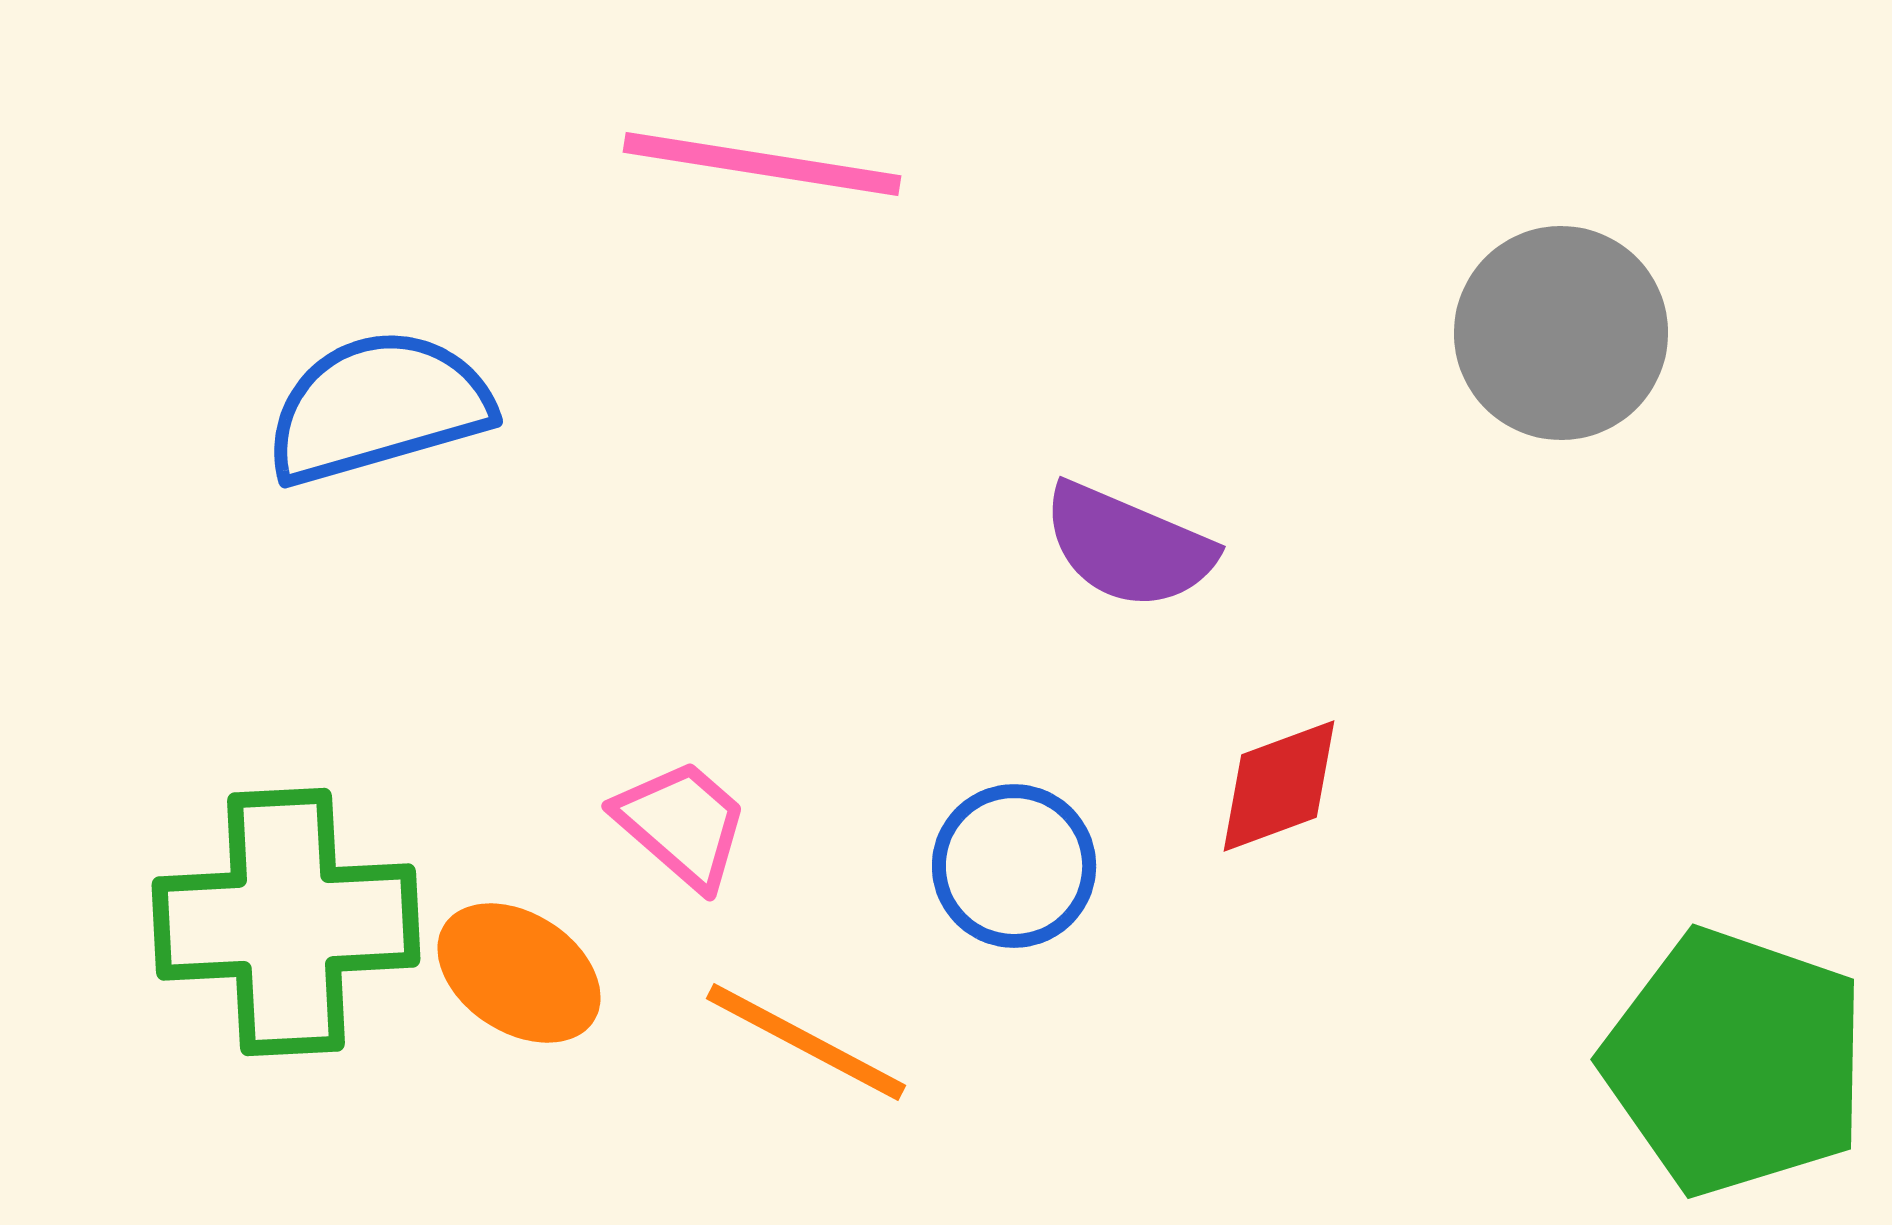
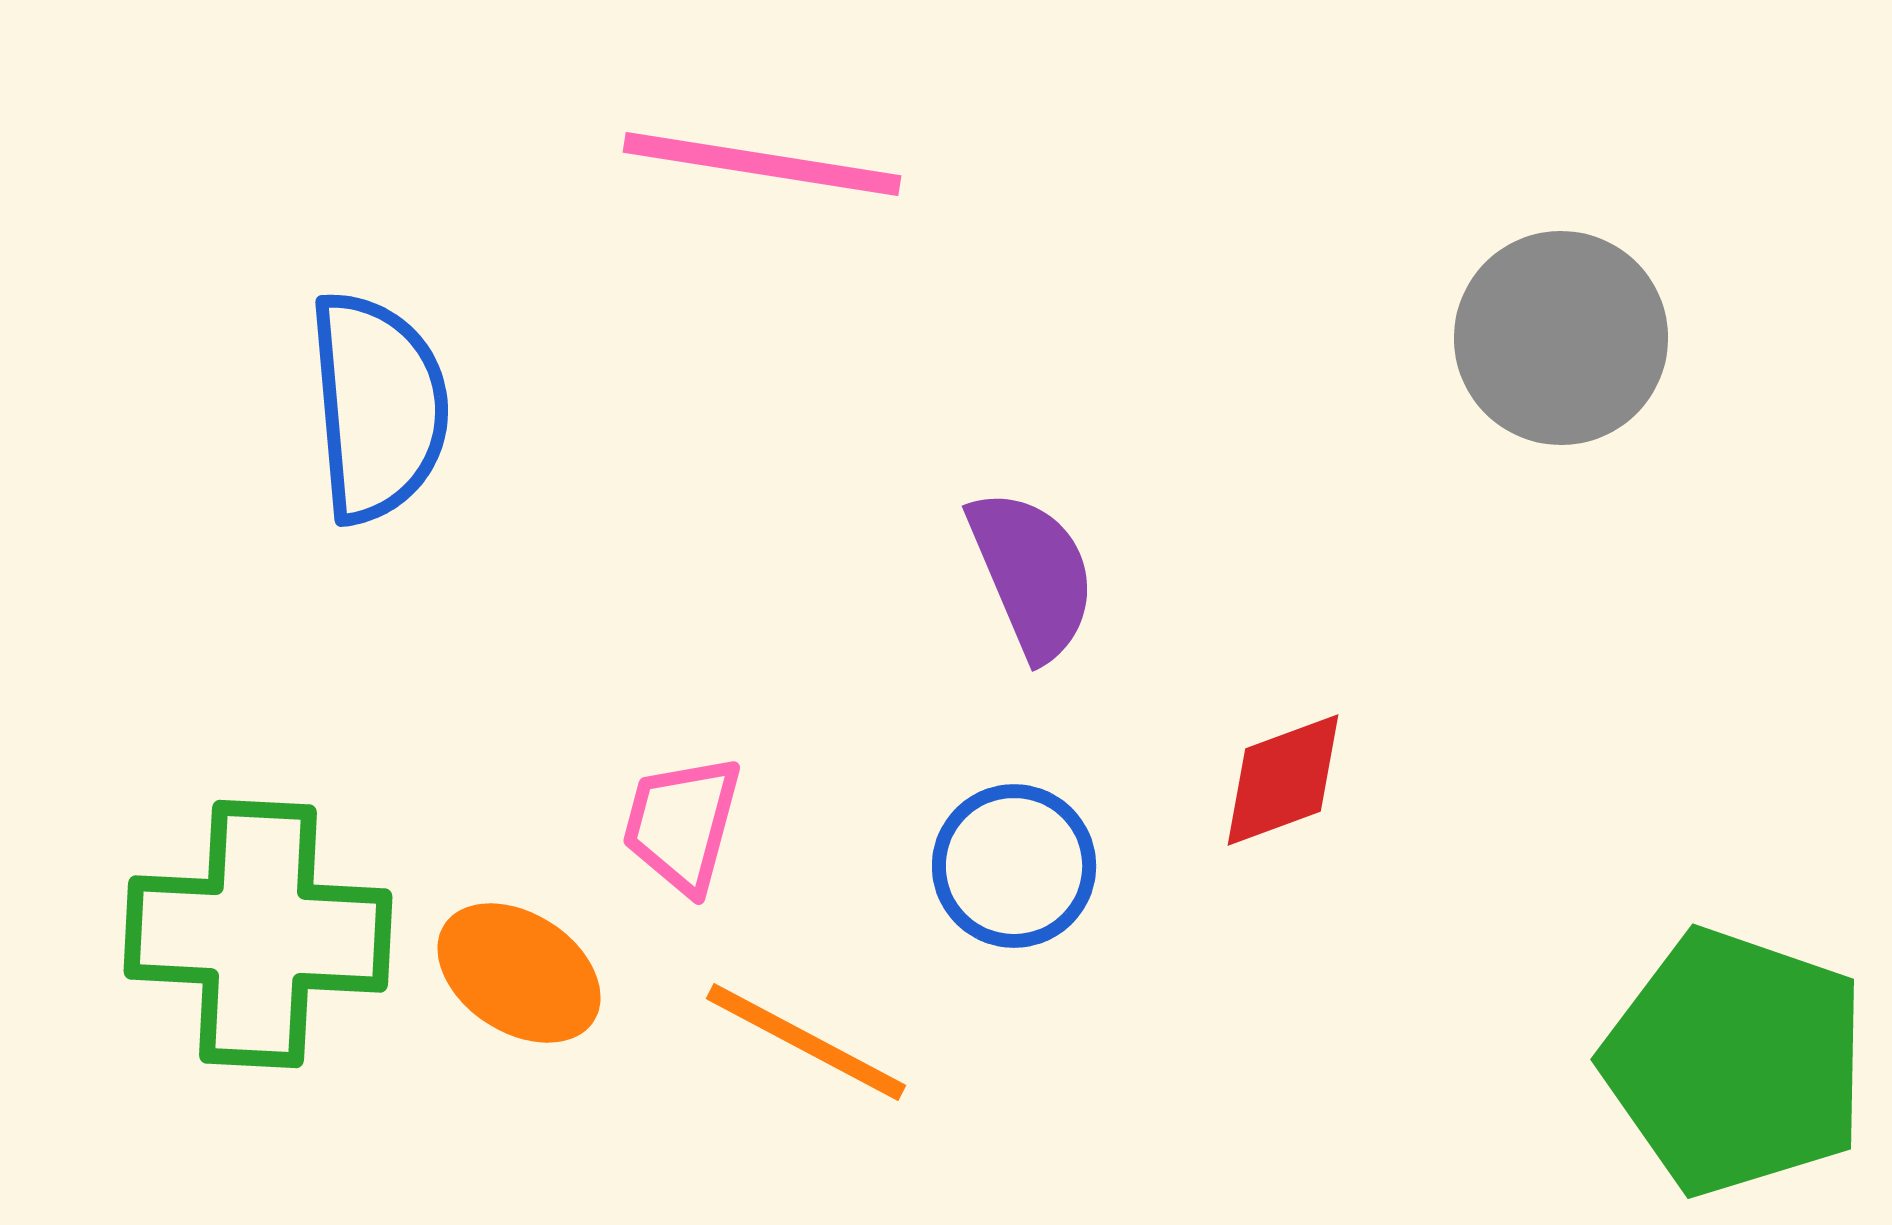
gray circle: moved 5 px down
blue semicircle: rotated 101 degrees clockwise
purple semicircle: moved 96 px left, 28 px down; rotated 136 degrees counterclockwise
red diamond: moved 4 px right, 6 px up
pink trapezoid: rotated 116 degrees counterclockwise
green cross: moved 28 px left, 12 px down; rotated 6 degrees clockwise
